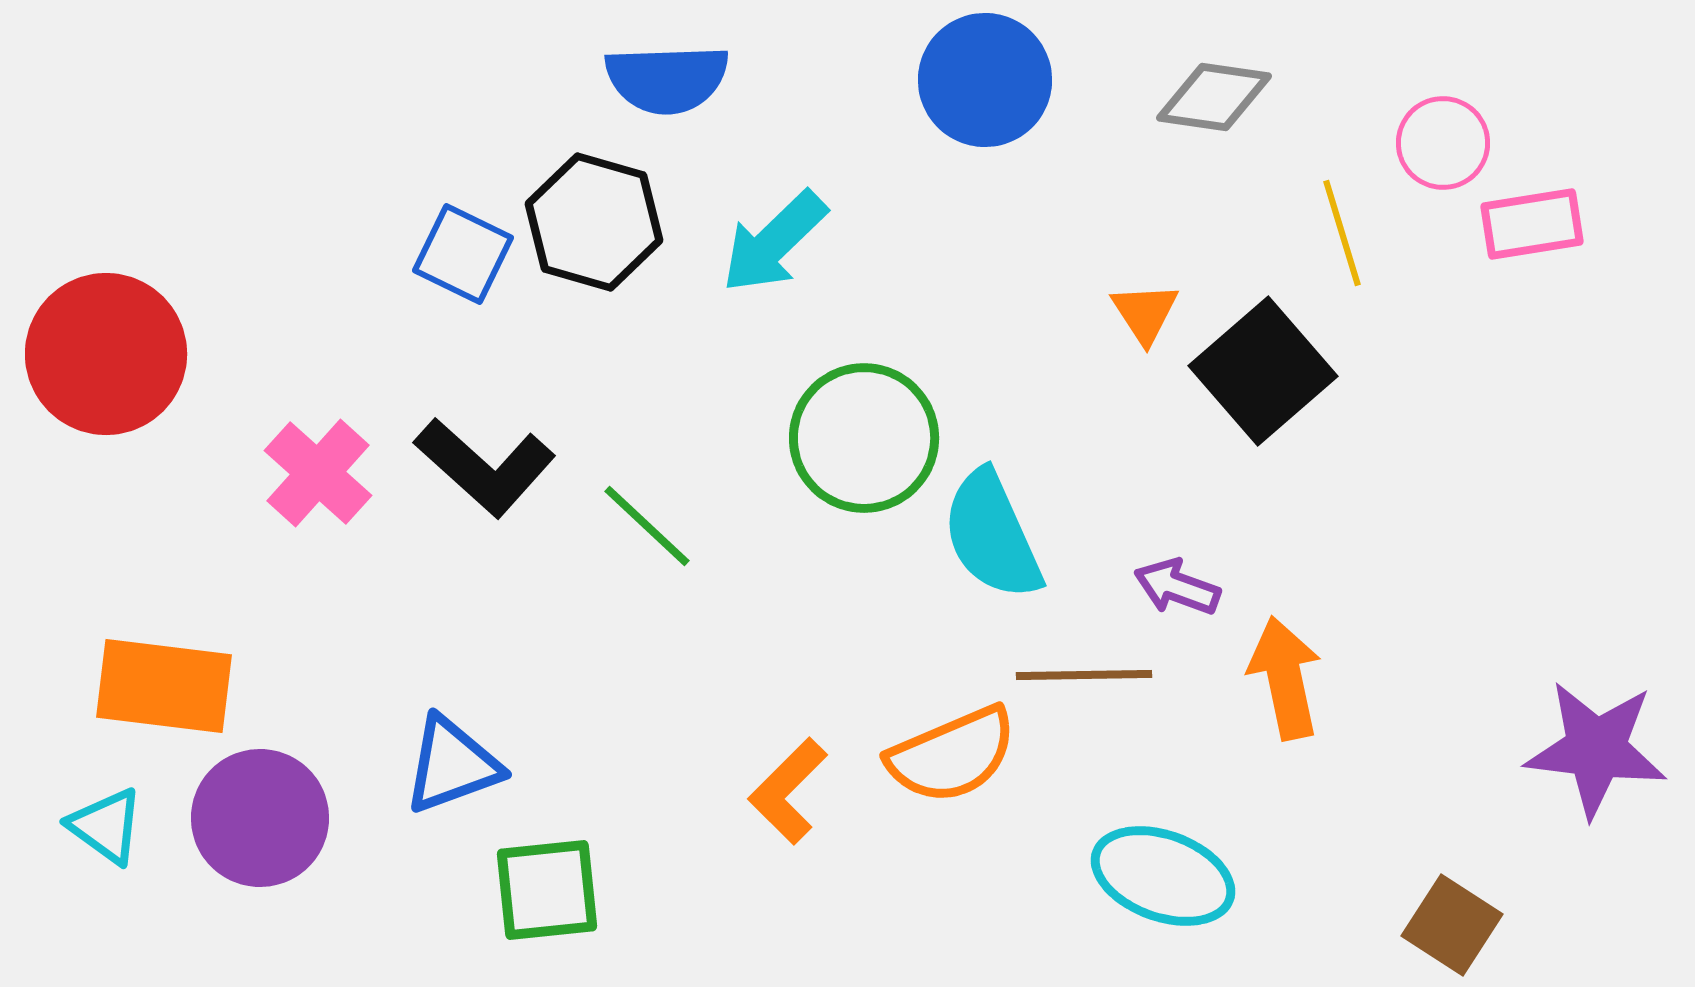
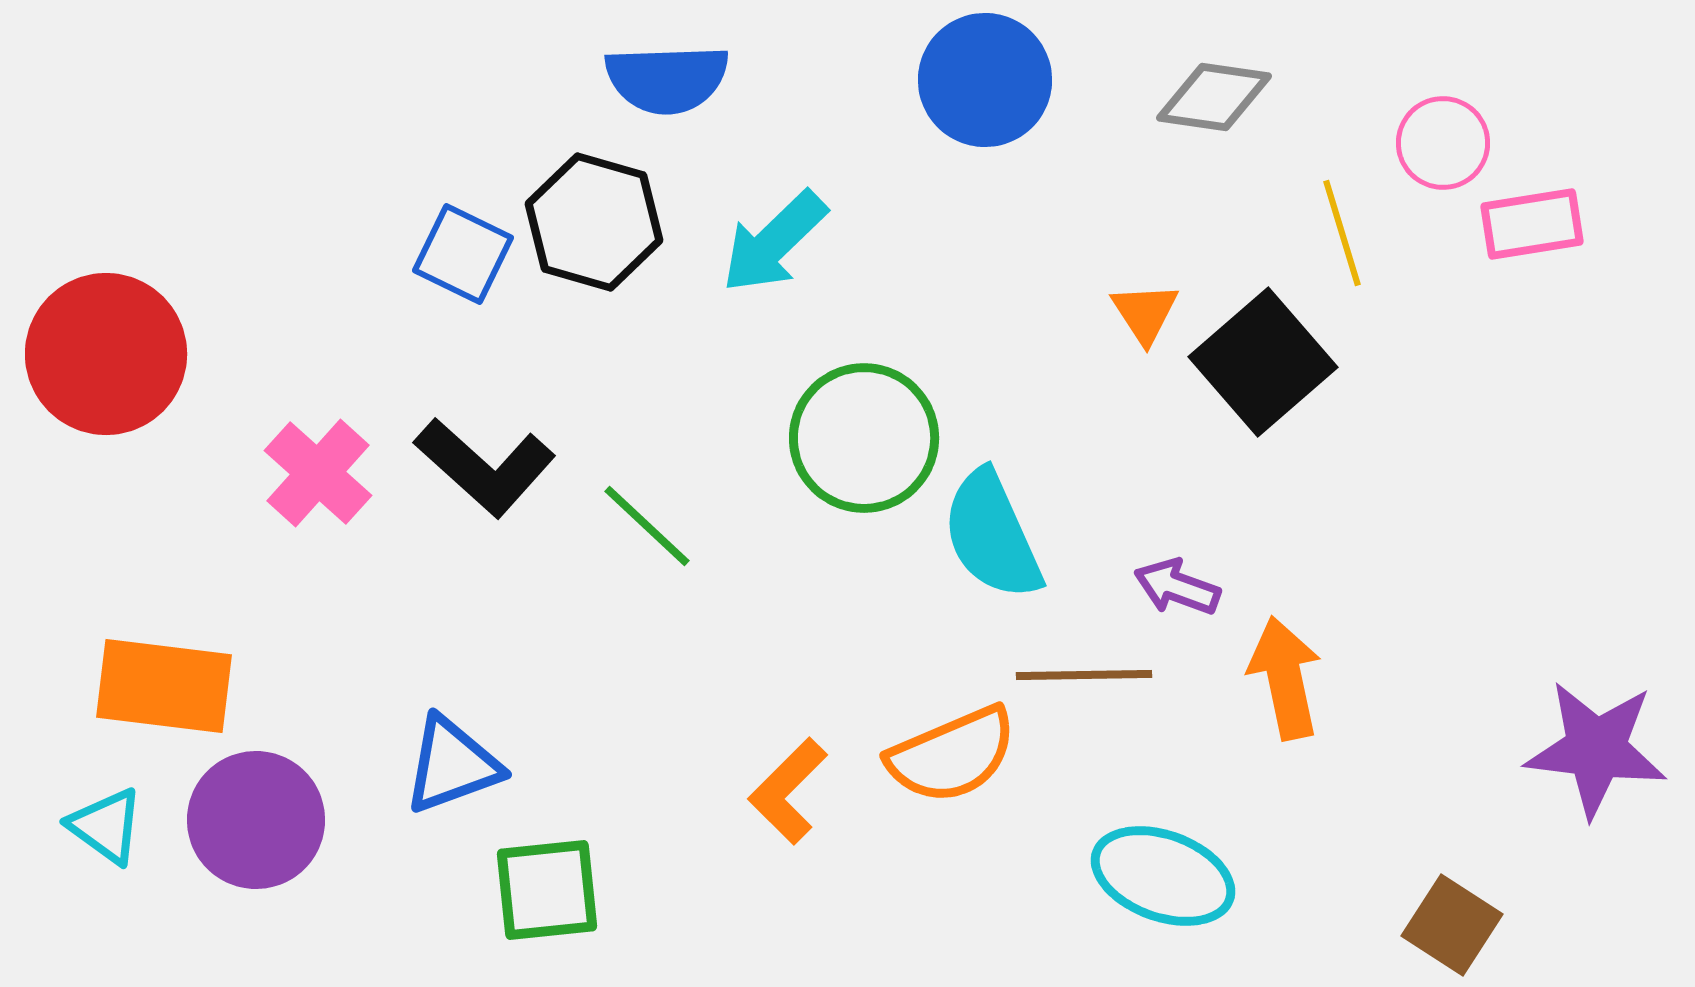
black square: moved 9 px up
purple circle: moved 4 px left, 2 px down
